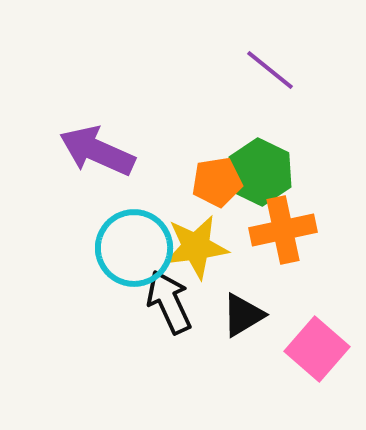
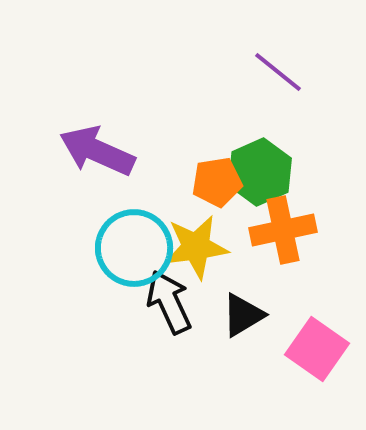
purple line: moved 8 px right, 2 px down
green hexagon: rotated 10 degrees clockwise
pink square: rotated 6 degrees counterclockwise
